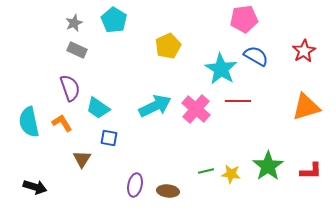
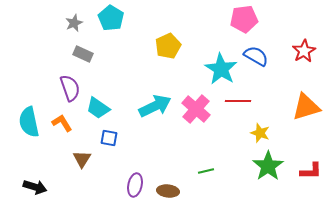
cyan pentagon: moved 3 px left, 2 px up
gray rectangle: moved 6 px right, 4 px down
yellow star: moved 29 px right, 41 px up; rotated 12 degrees clockwise
